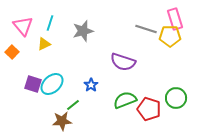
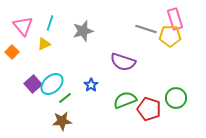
purple square: rotated 30 degrees clockwise
green line: moved 8 px left, 7 px up
